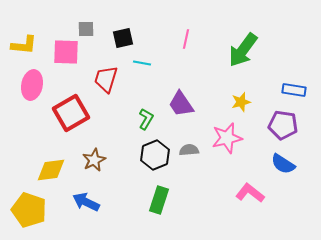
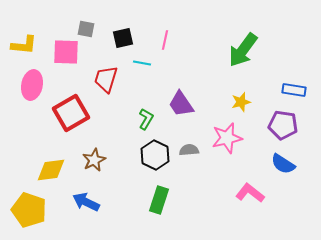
gray square: rotated 12 degrees clockwise
pink line: moved 21 px left, 1 px down
black hexagon: rotated 12 degrees counterclockwise
